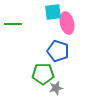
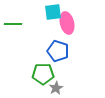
gray star: rotated 16 degrees counterclockwise
